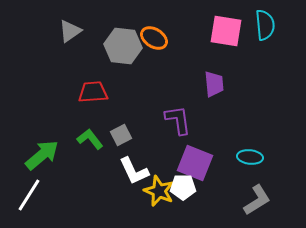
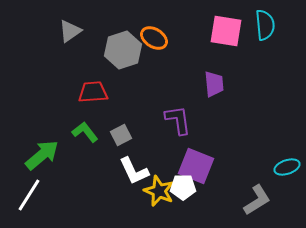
gray hexagon: moved 4 px down; rotated 24 degrees counterclockwise
green L-shape: moved 5 px left, 7 px up
cyan ellipse: moved 37 px right, 10 px down; rotated 25 degrees counterclockwise
purple square: moved 1 px right, 3 px down
